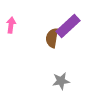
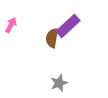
pink arrow: rotated 21 degrees clockwise
gray star: moved 2 px left, 2 px down; rotated 12 degrees counterclockwise
